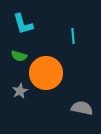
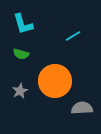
cyan line: rotated 63 degrees clockwise
green semicircle: moved 2 px right, 2 px up
orange circle: moved 9 px right, 8 px down
gray semicircle: rotated 15 degrees counterclockwise
